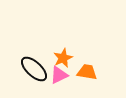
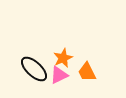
orange trapezoid: rotated 125 degrees counterclockwise
